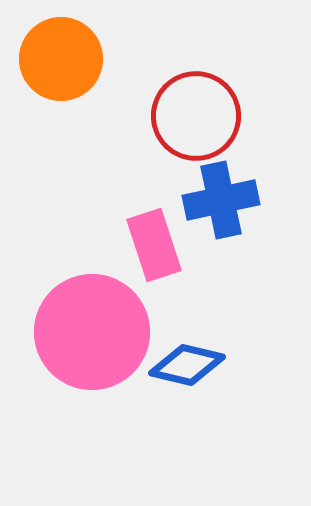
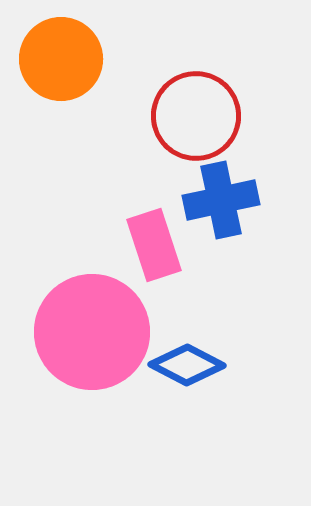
blue diamond: rotated 14 degrees clockwise
